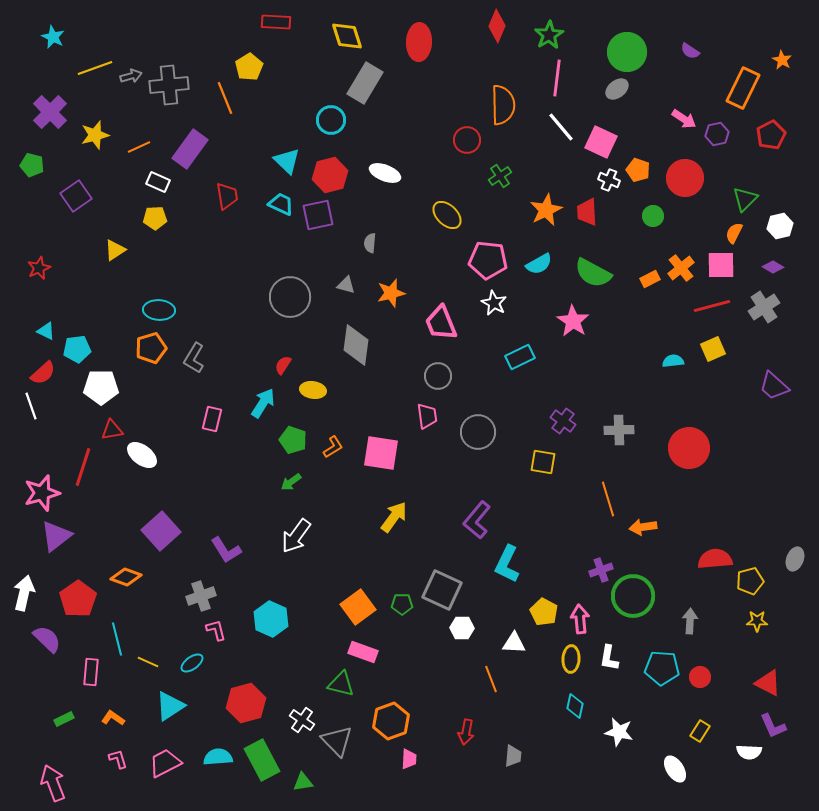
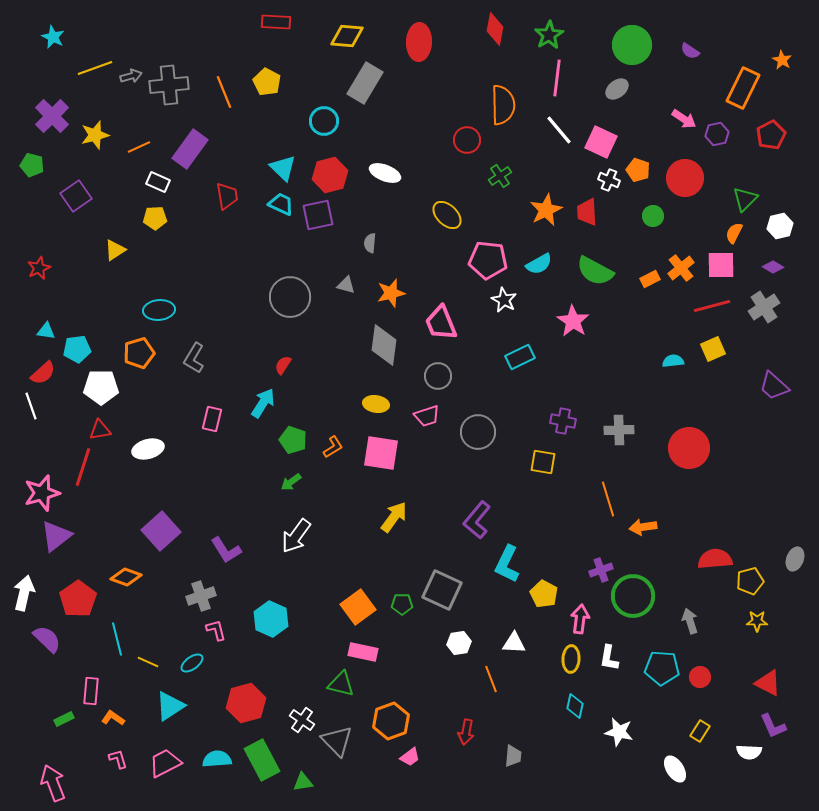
red diamond at (497, 26): moved 2 px left, 3 px down; rotated 12 degrees counterclockwise
yellow diamond at (347, 36): rotated 68 degrees counterclockwise
green circle at (627, 52): moved 5 px right, 7 px up
yellow pentagon at (249, 67): moved 18 px right, 15 px down; rotated 12 degrees counterclockwise
orange line at (225, 98): moved 1 px left, 6 px up
purple cross at (50, 112): moved 2 px right, 4 px down
cyan circle at (331, 120): moved 7 px left, 1 px down
white line at (561, 127): moved 2 px left, 3 px down
cyan triangle at (287, 161): moved 4 px left, 7 px down
green semicircle at (593, 273): moved 2 px right, 2 px up
white star at (494, 303): moved 10 px right, 3 px up
cyan ellipse at (159, 310): rotated 8 degrees counterclockwise
cyan triangle at (46, 331): rotated 18 degrees counterclockwise
gray diamond at (356, 345): moved 28 px right
orange pentagon at (151, 348): moved 12 px left, 5 px down
yellow ellipse at (313, 390): moved 63 px right, 14 px down
pink trapezoid at (427, 416): rotated 80 degrees clockwise
purple cross at (563, 421): rotated 25 degrees counterclockwise
red triangle at (112, 430): moved 12 px left
white ellipse at (142, 455): moved 6 px right, 6 px up; rotated 52 degrees counterclockwise
yellow pentagon at (544, 612): moved 18 px up
pink arrow at (580, 619): rotated 12 degrees clockwise
gray arrow at (690, 621): rotated 20 degrees counterclockwise
white hexagon at (462, 628): moved 3 px left, 15 px down; rotated 10 degrees counterclockwise
pink rectangle at (363, 652): rotated 8 degrees counterclockwise
pink rectangle at (91, 672): moved 19 px down
cyan semicircle at (218, 757): moved 1 px left, 2 px down
pink trapezoid at (409, 759): moved 1 px right, 2 px up; rotated 50 degrees clockwise
